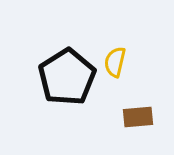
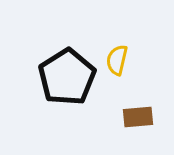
yellow semicircle: moved 2 px right, 2 px up
